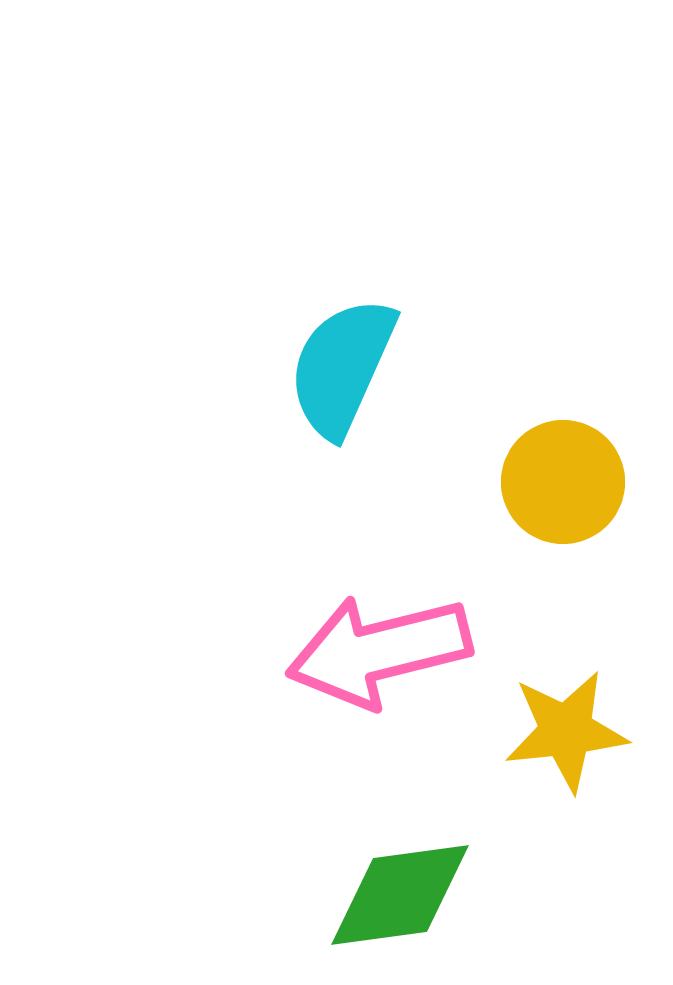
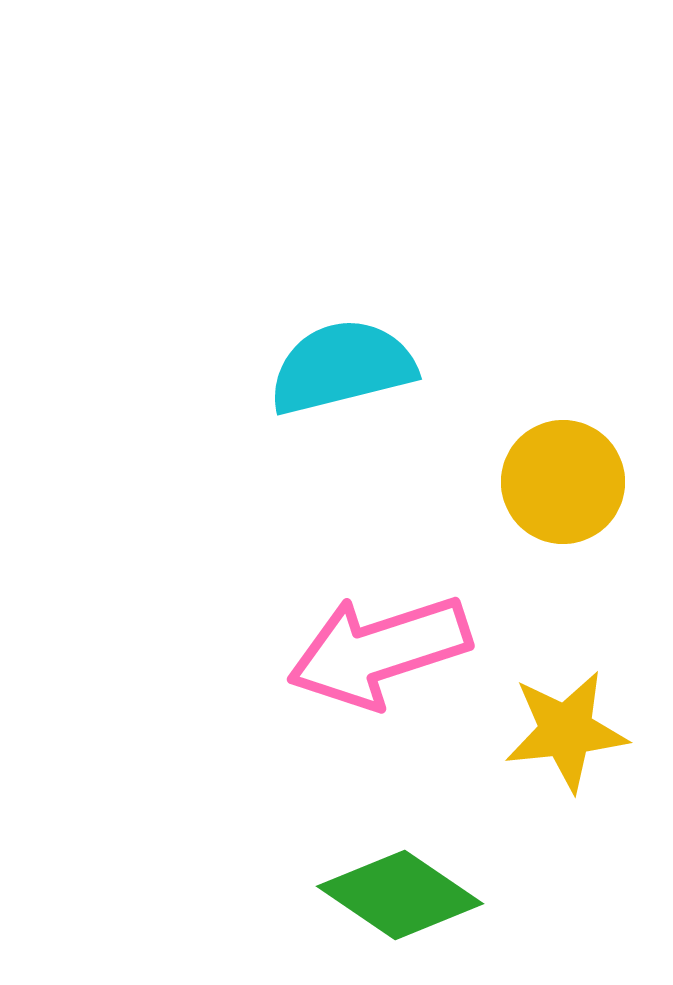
cyan semicircle: rotated 52 degrees clockwise
pink arrow: rotated 4 degrees counterclockwise
green diamond: rotated 42 degrees clockwise
